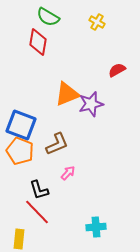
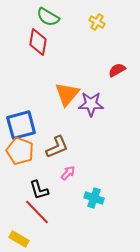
orange triangle: rotated 28 degrees counterclockwise
purple star: rotated 15 degrees clockwise
blue square: rotated 36 degrees counterclockwise
brown L-shape: moved 3 px down
cyan cross: moved 2 px left, 29 px up; rotated 24 degrees clockwise
yellow rectangle: rotated 66 degrees counterclockwise
